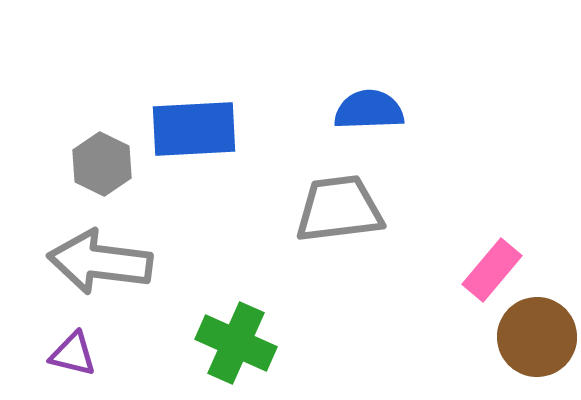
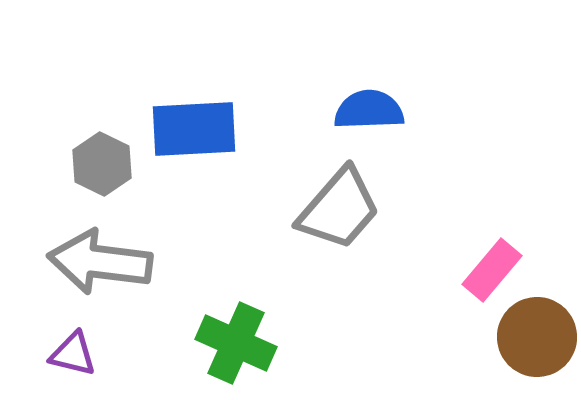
gray trapezoid: rotated 138 degrees clockwise
